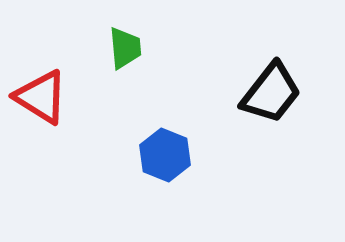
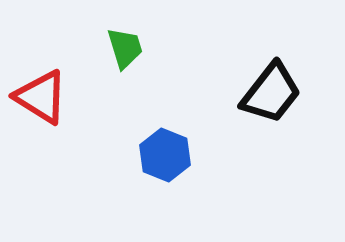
green trapezoid: rotated 12 degrees counterclockwise
